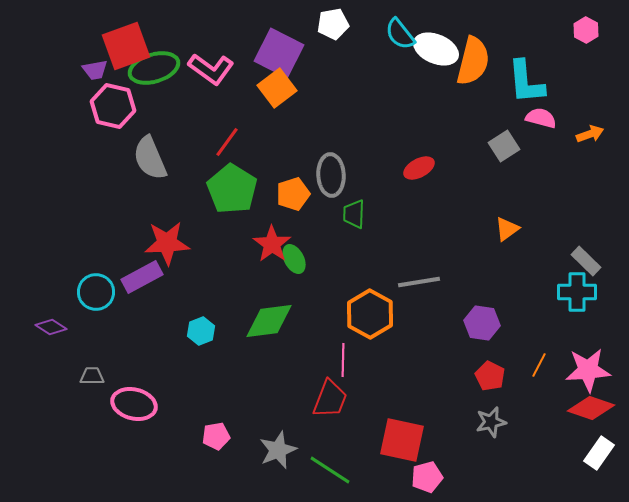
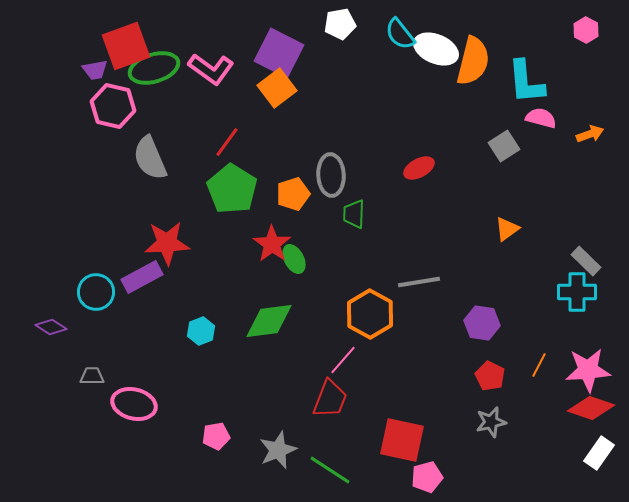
white pentagon at (333, 24): moved 7 px right
pink line at (343, 360): rotated 40 degrees clockwise
